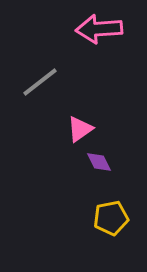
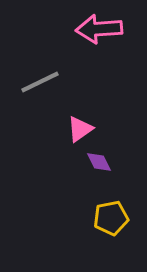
gray line: rotated 12 degrees clockwise
